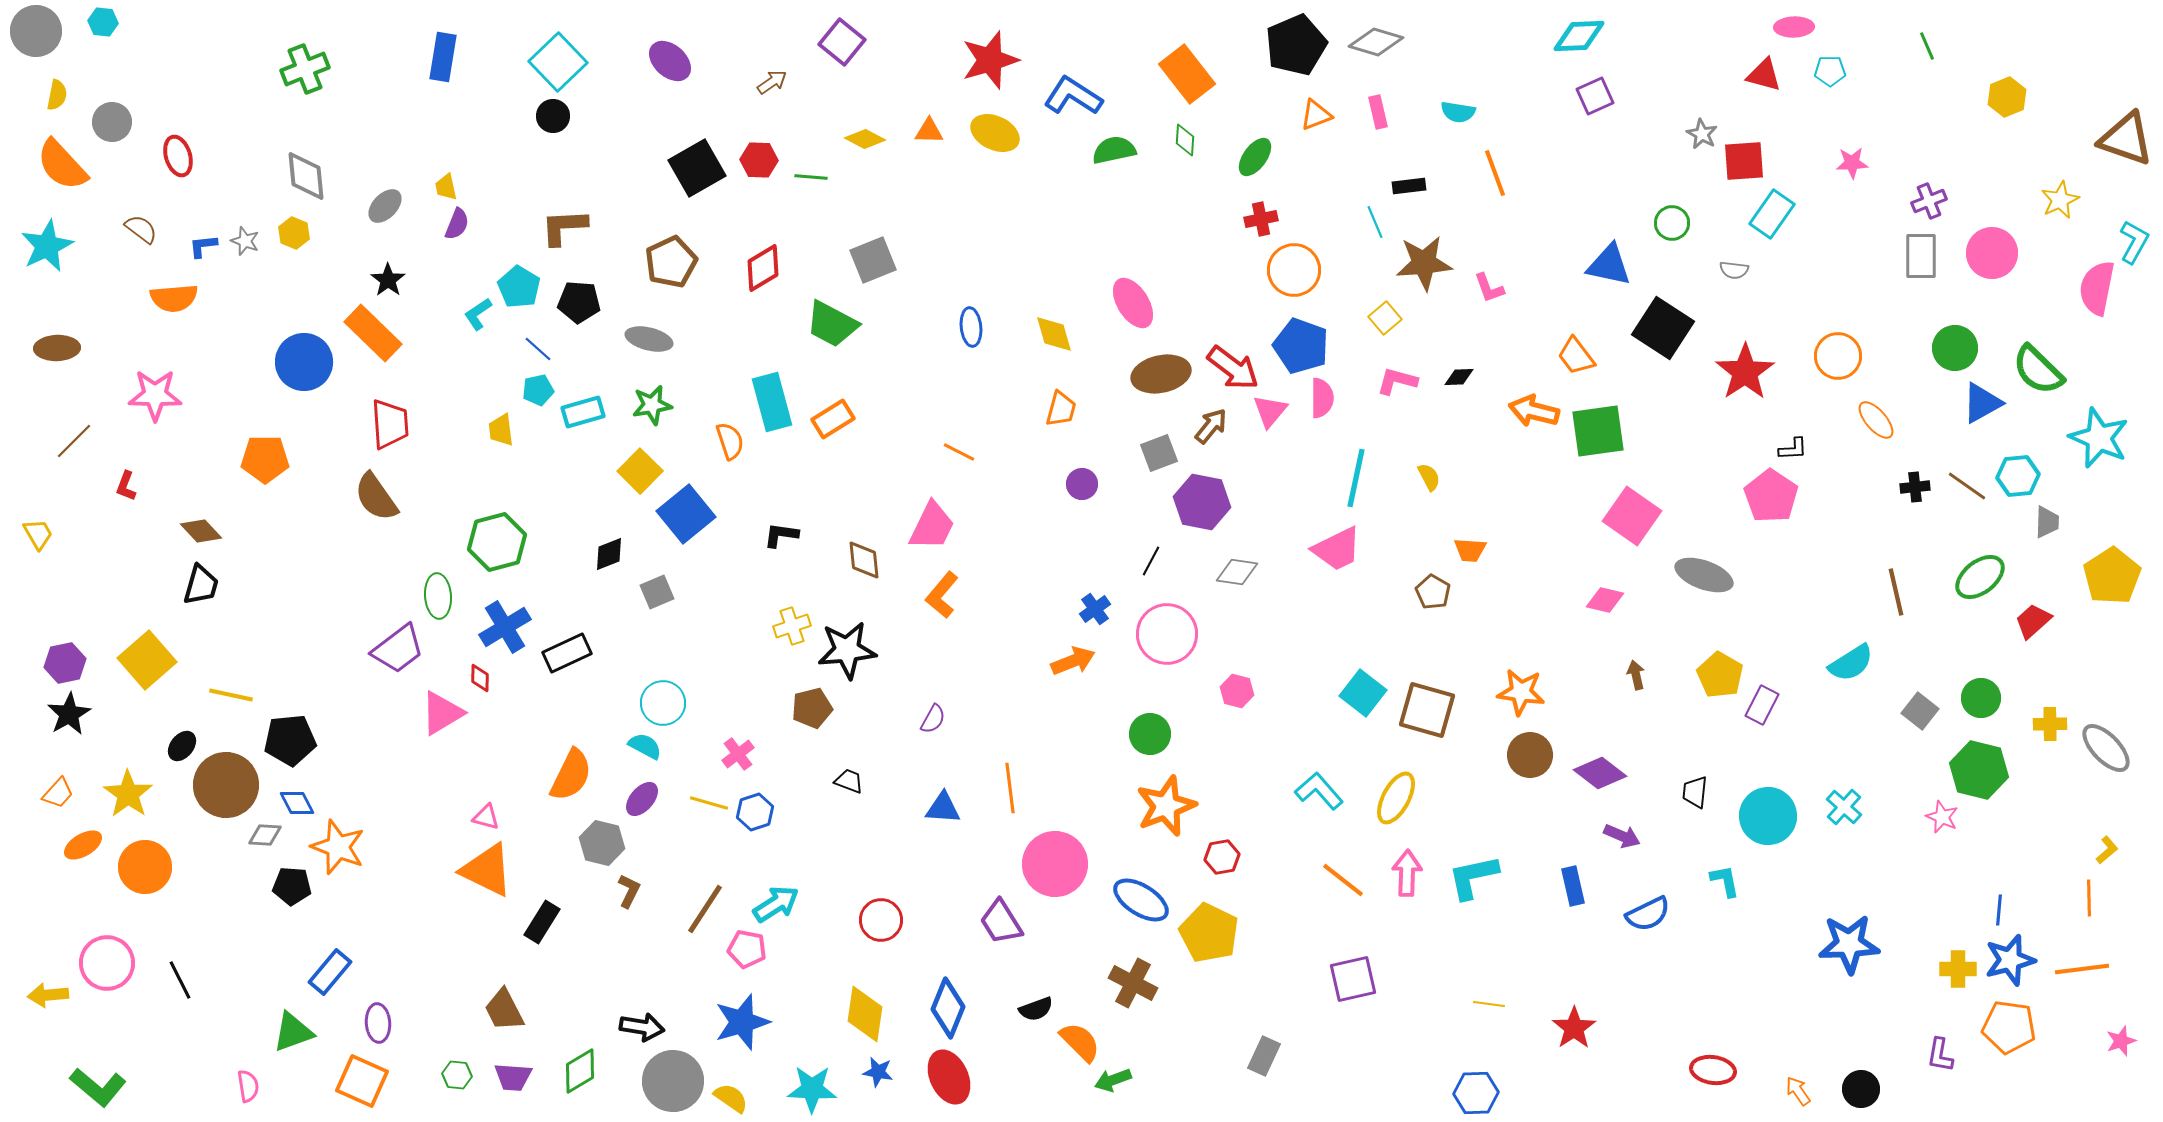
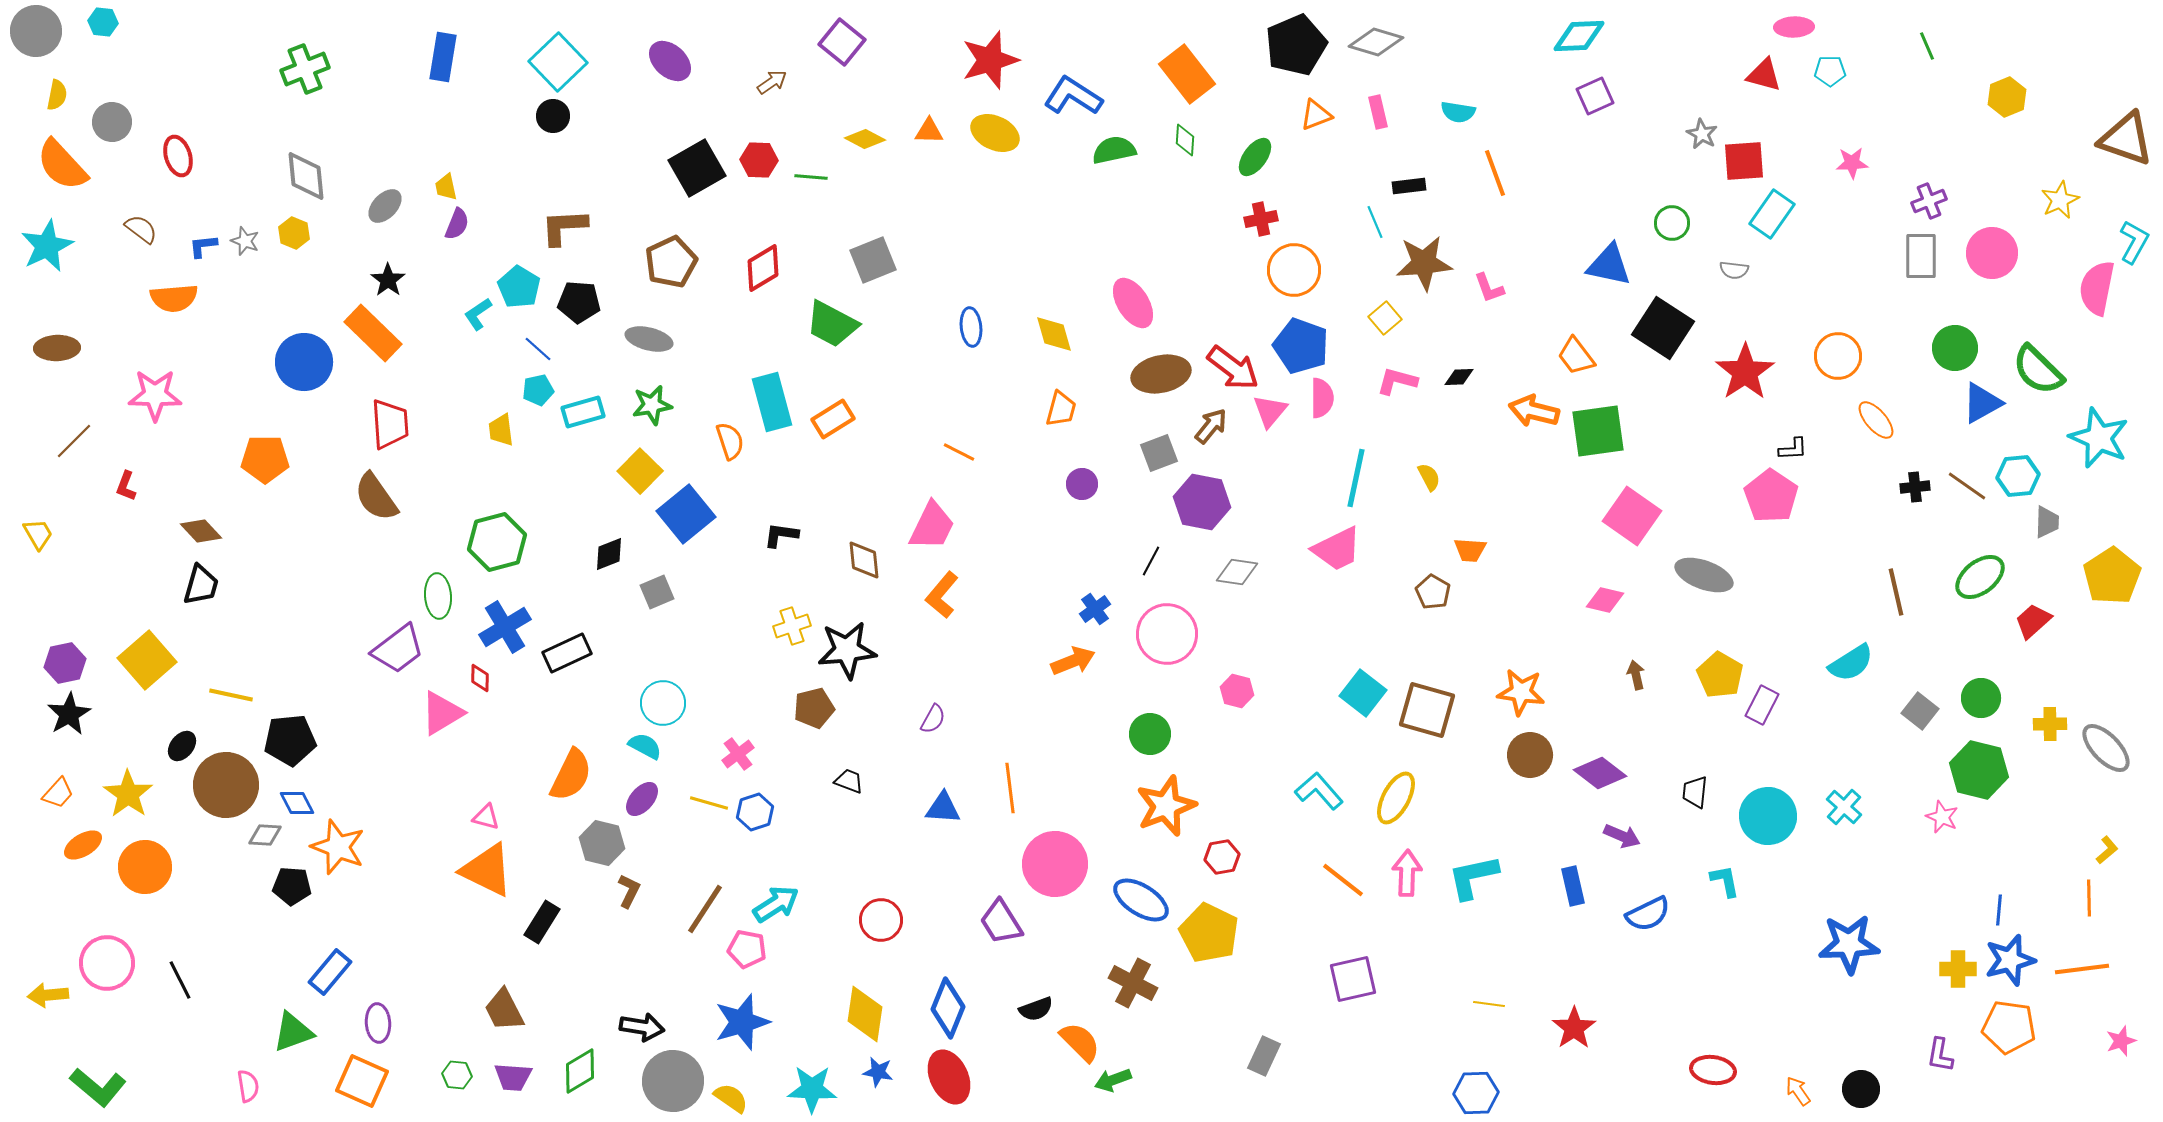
brown pentagon at (812, 708): moved 2 px right
